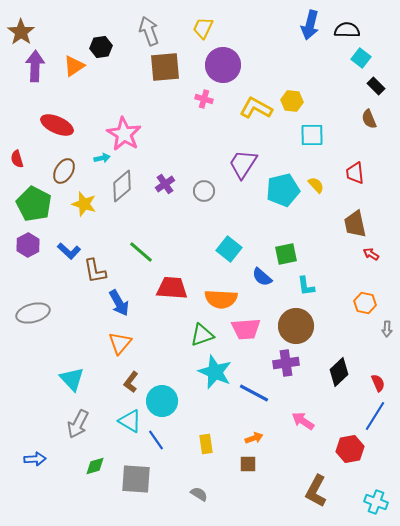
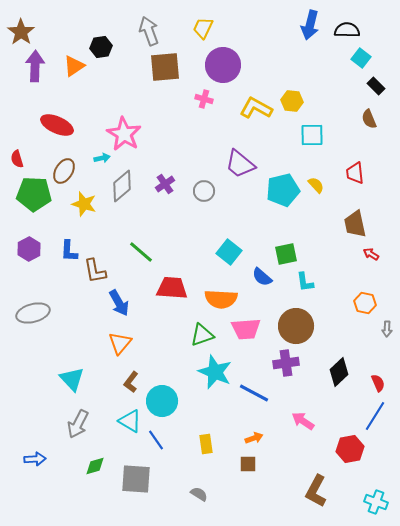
purple trapezoid at (243, 164): moved 3 px left; rotated 84 degrees counterclockwise
green pentagon at (34, 204): moved 10 px up; rotated 24 degrees counterclockwise
purple hexagon at (28, 245): moved 1 px right, 4 px down
cyan square at (229, 249): moved 3 px down
blue L-shape at (69, 251): rotated 50 degrees clockwise
cyan L-shape at (306, 286): moved 1 px left, 4 px up
